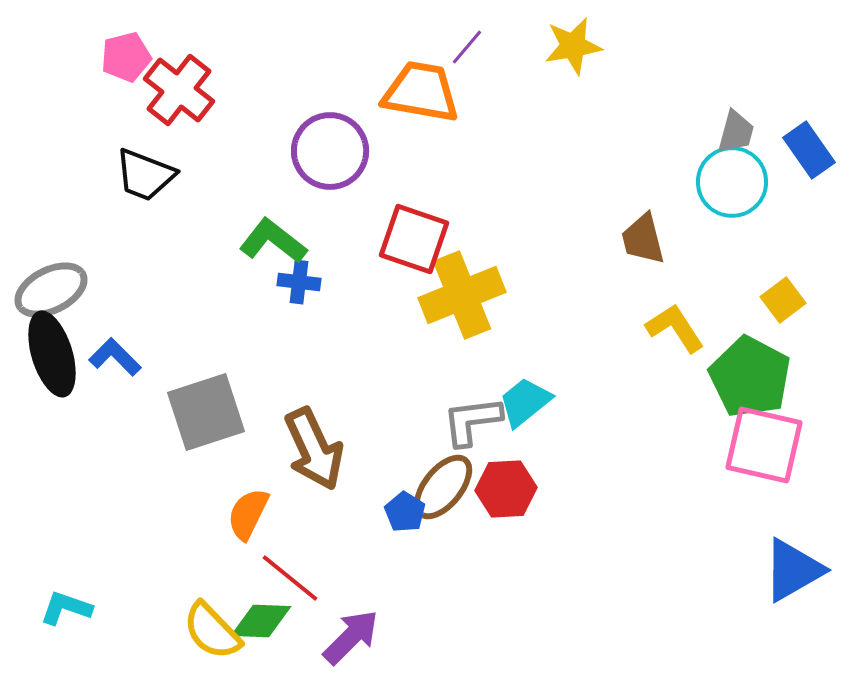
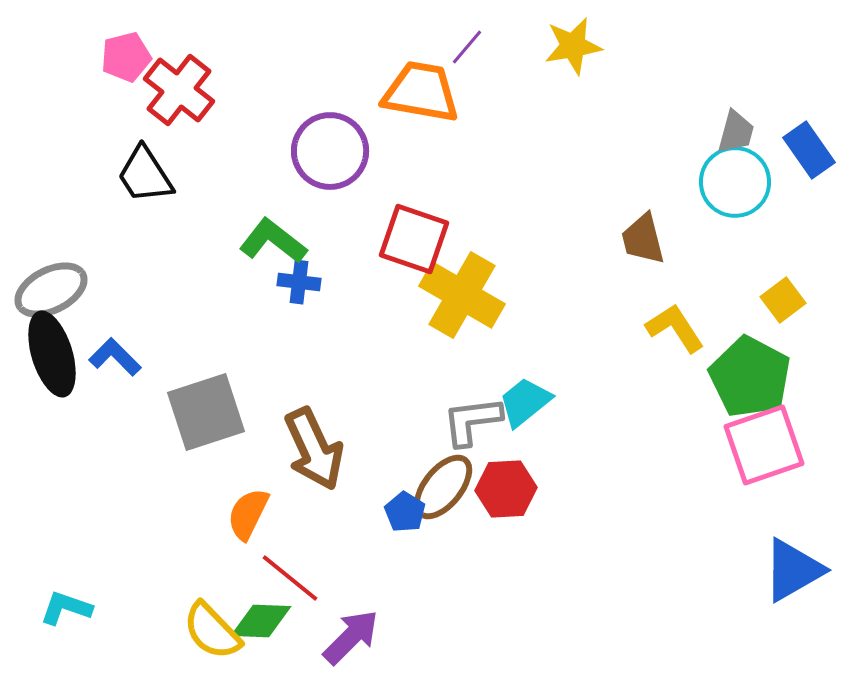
black trapezoid: rotated 36 degrees clockwise
cyan circle: moved 3 px right
yellow cross: rotated 38 degrees counterclockwise
pink square: rotated 32 degrees counterclockwise
